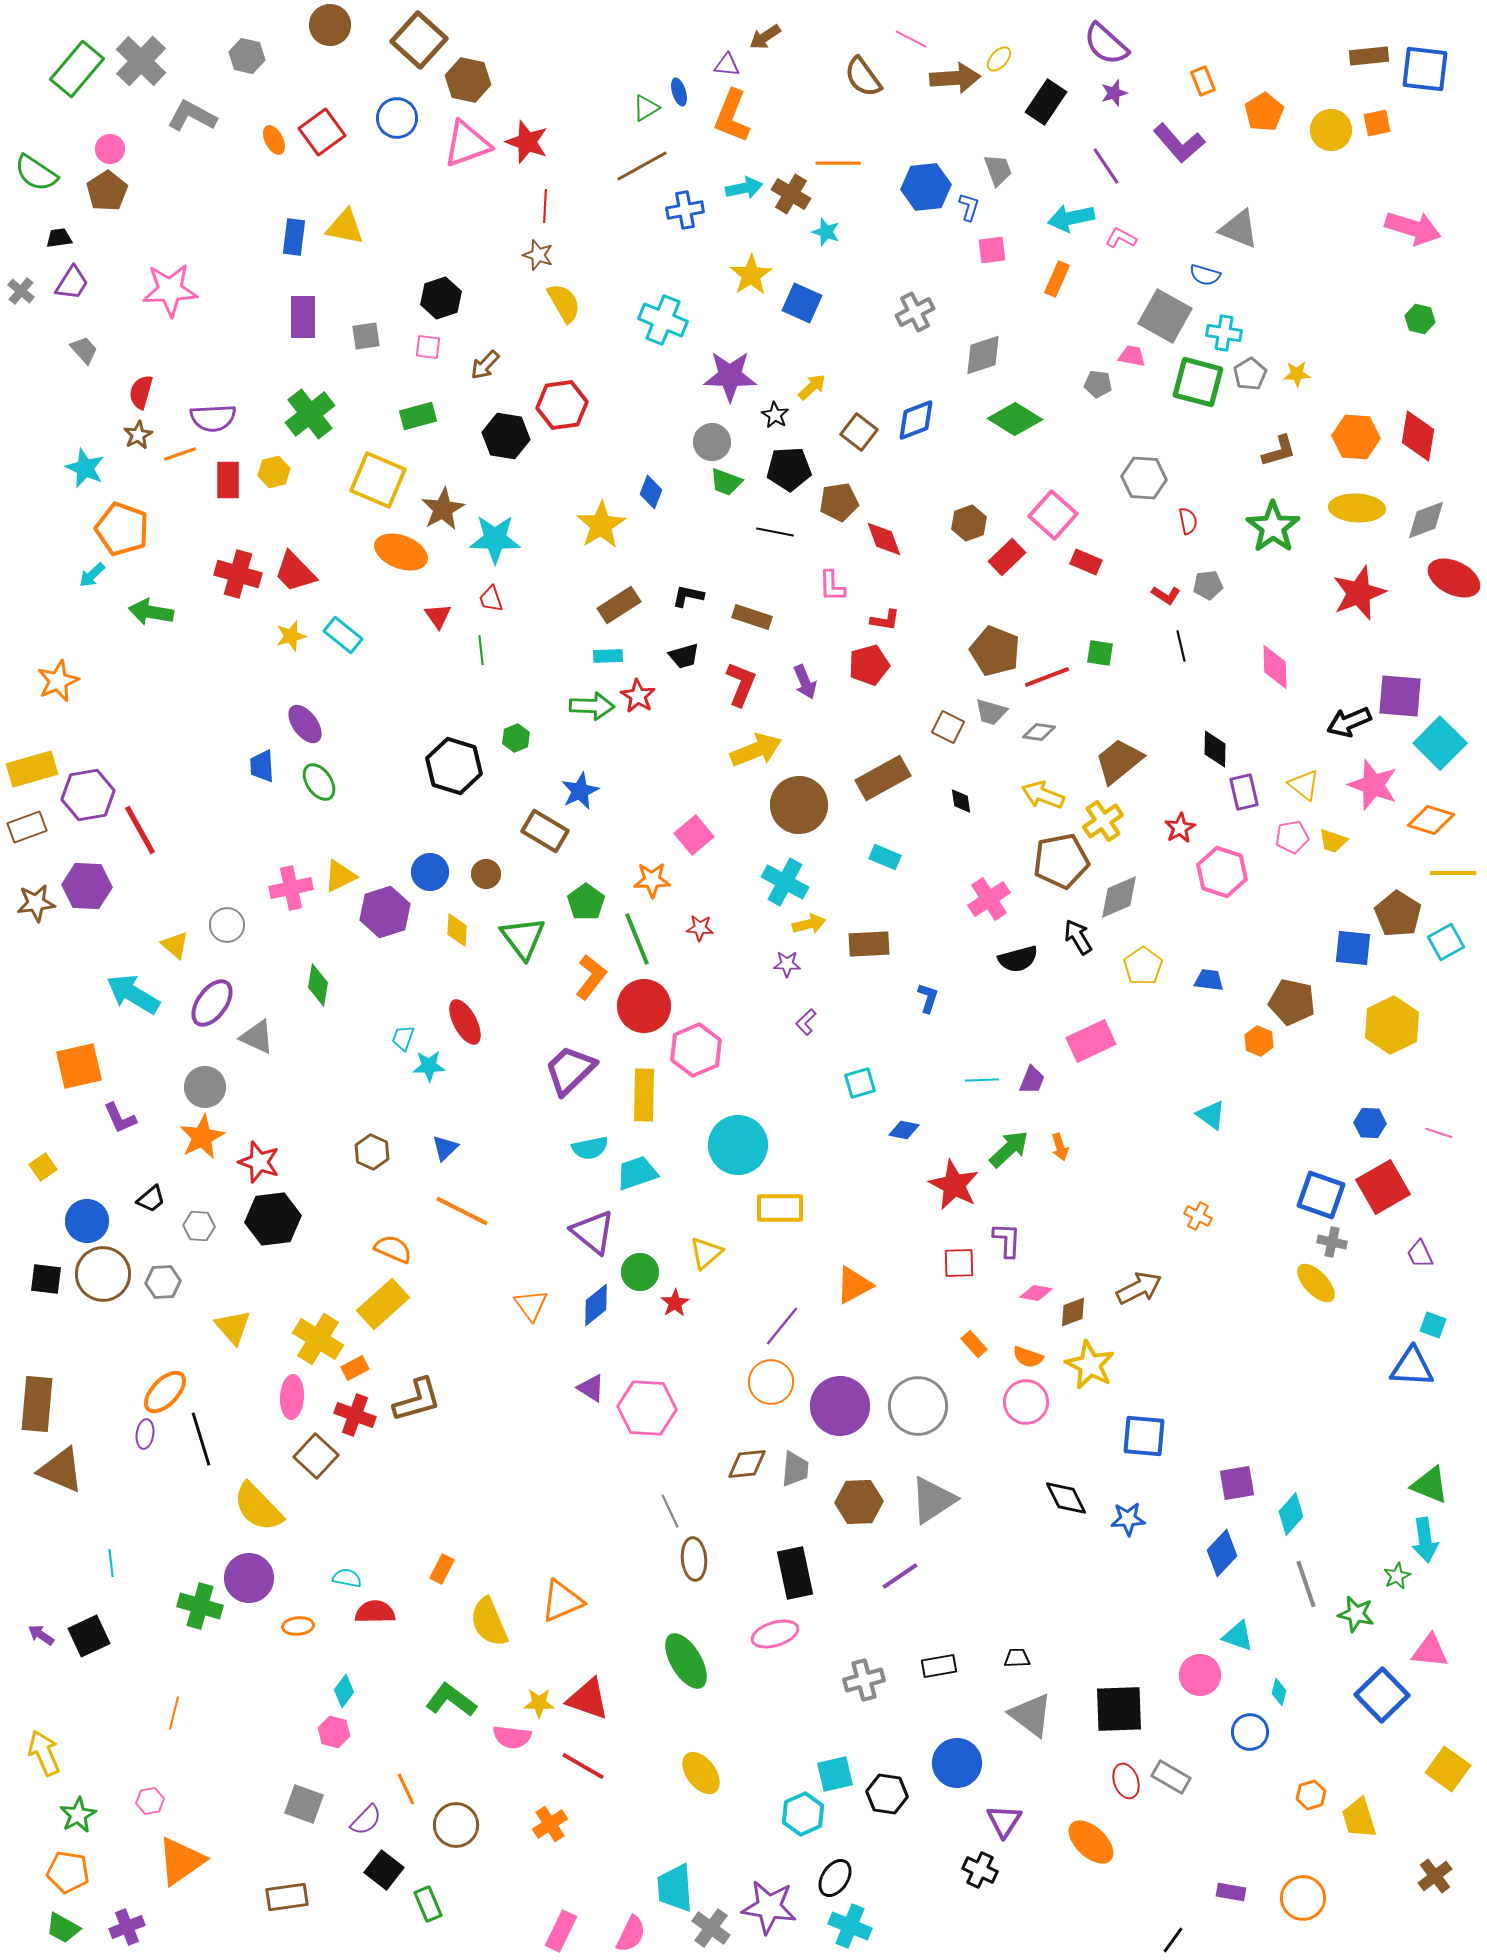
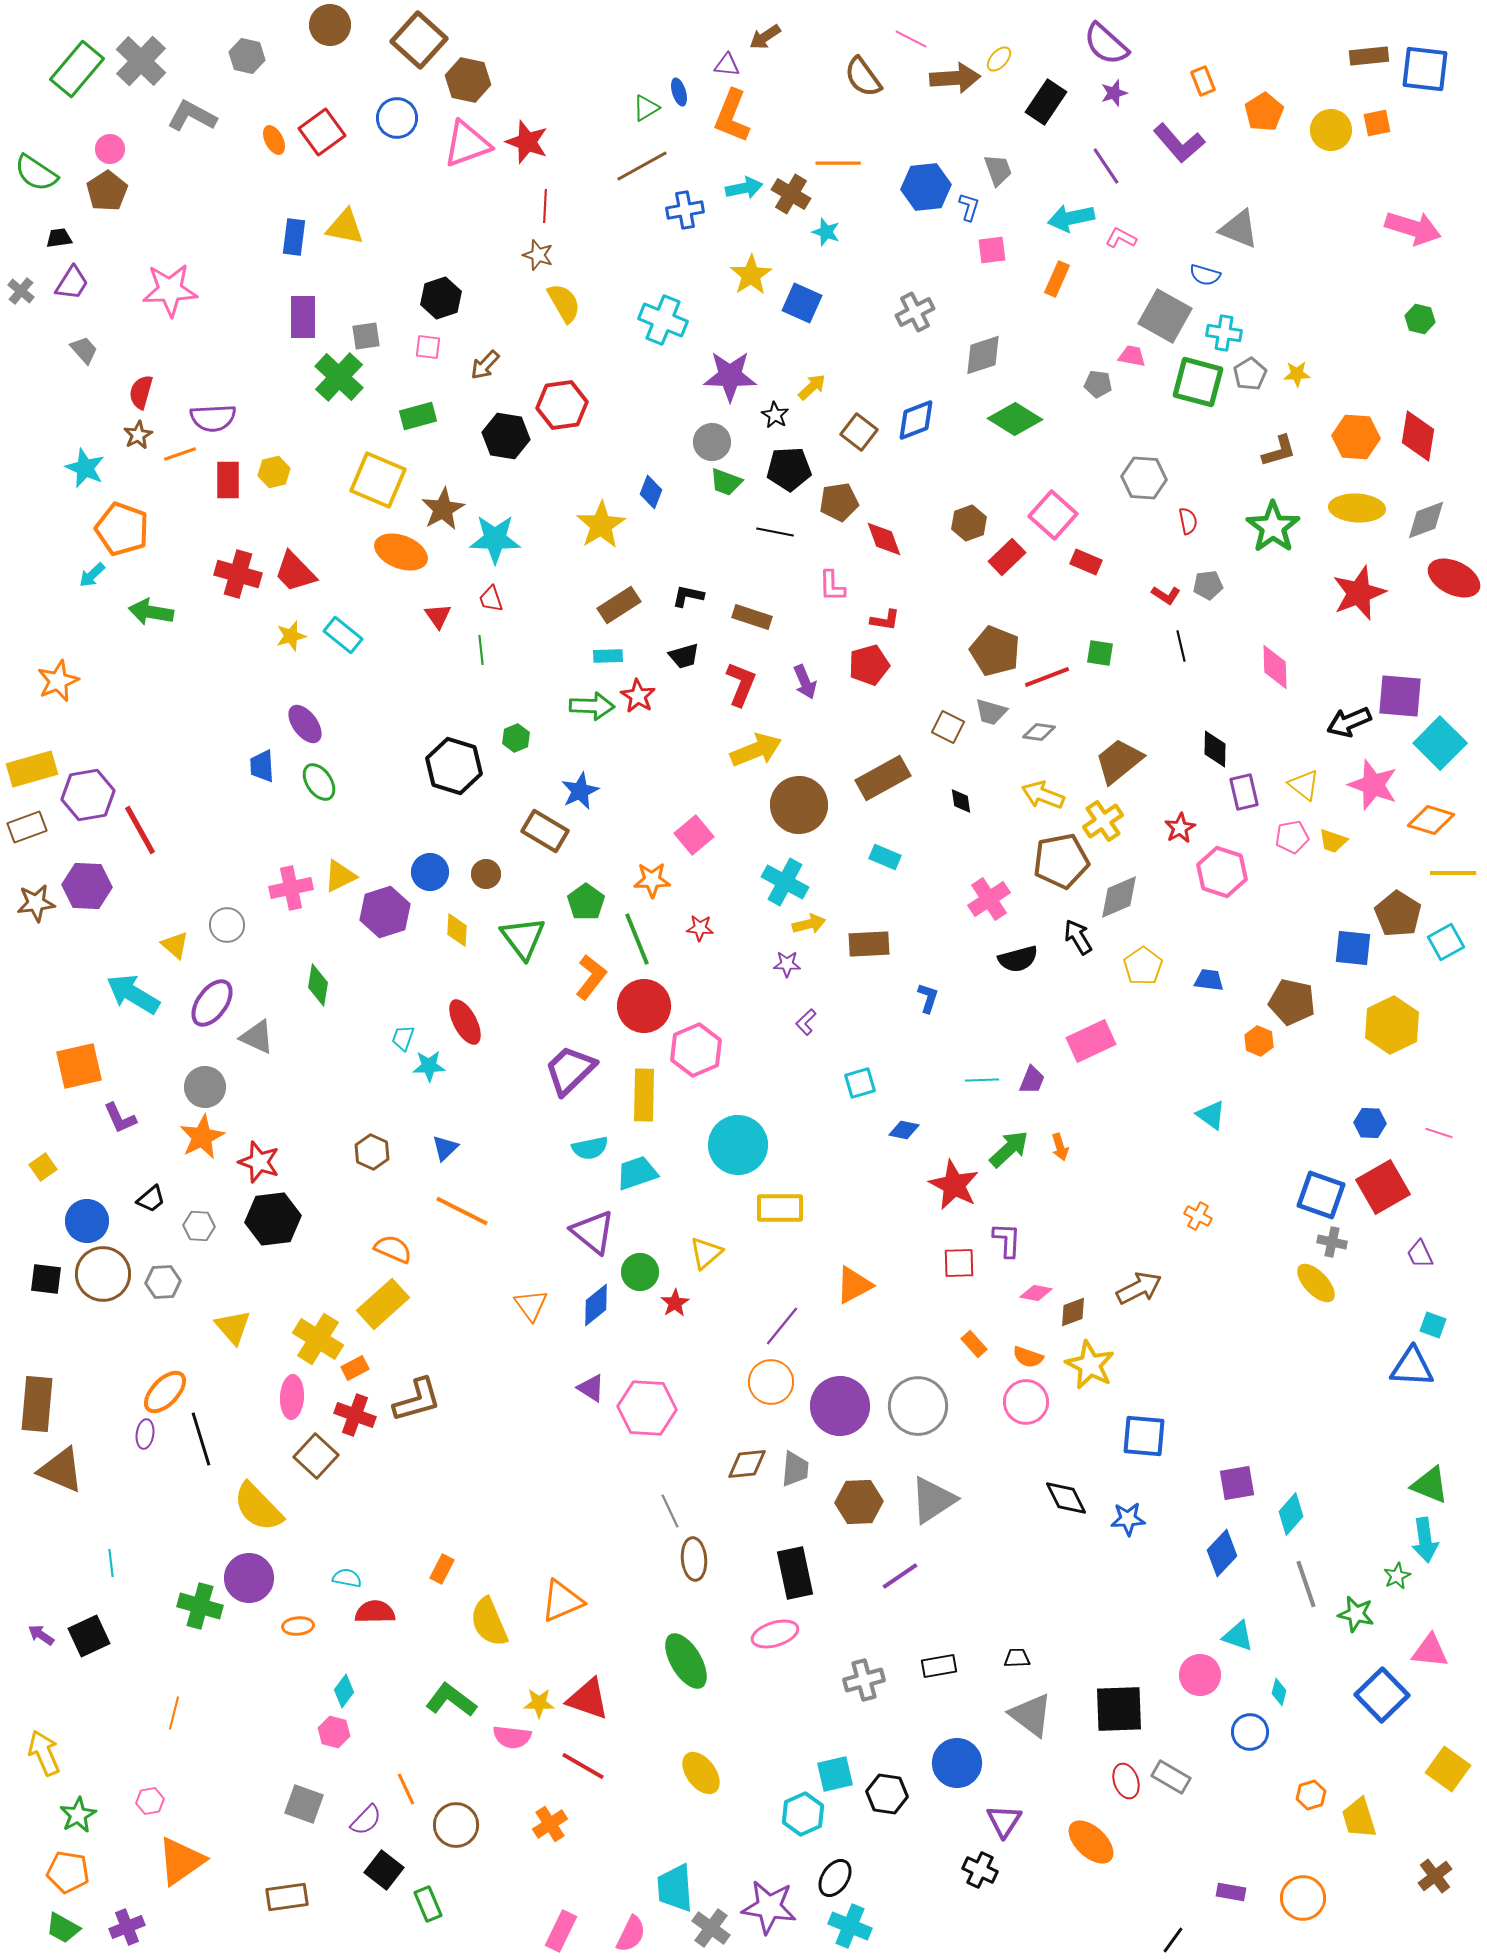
green cross at (310, 414): moved 29 px right, 37 px up; rotated 9 degrees counterclockwise
